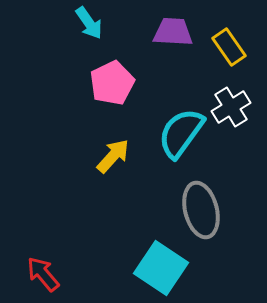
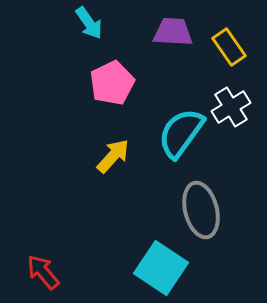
red arrow: moved 2 px up
